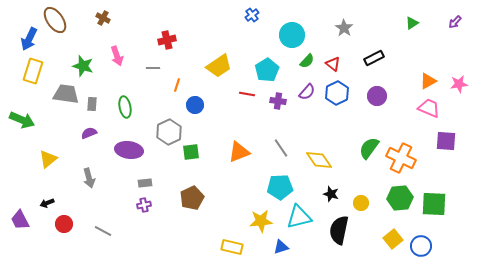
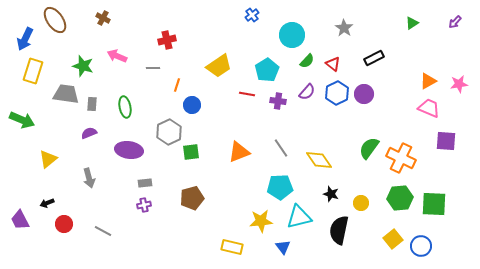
blue arrow at (29, 39): moved 4 px left
pink arrow at (117, 56): rotated 132 degrees clockwise
purple circle at (377, 96): moved 13 px left, 2 px up
blue circle at (195, 105): moved 3 px left
brown pentagon at (192, 198): rotated 10 degrees clockwise
blue triangle at (281, 247): moved 2 px right; rotated 49 degrees counterclockwise
